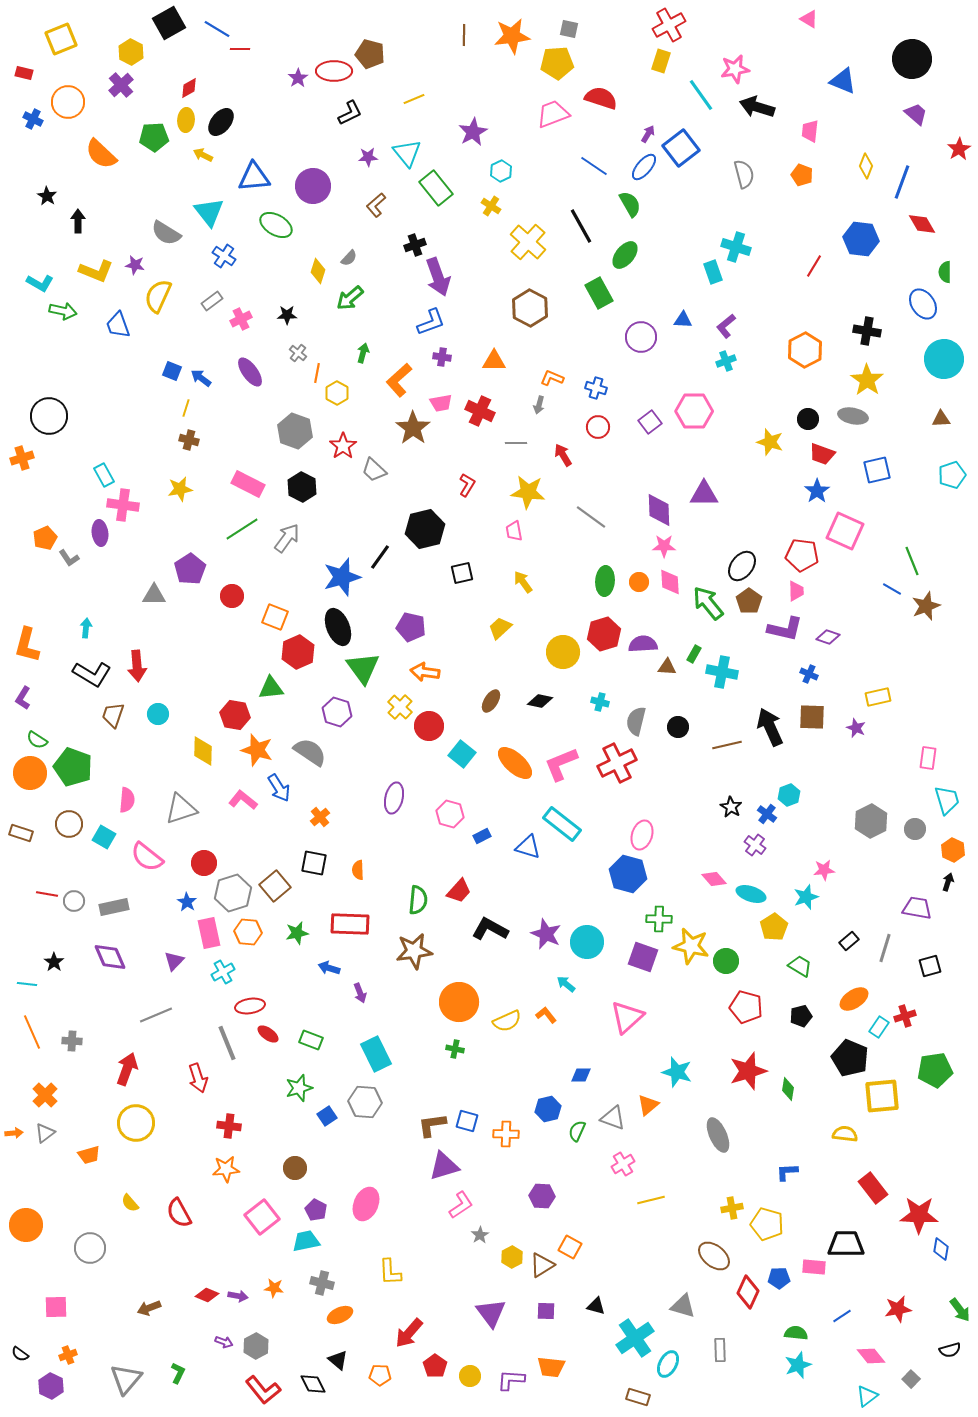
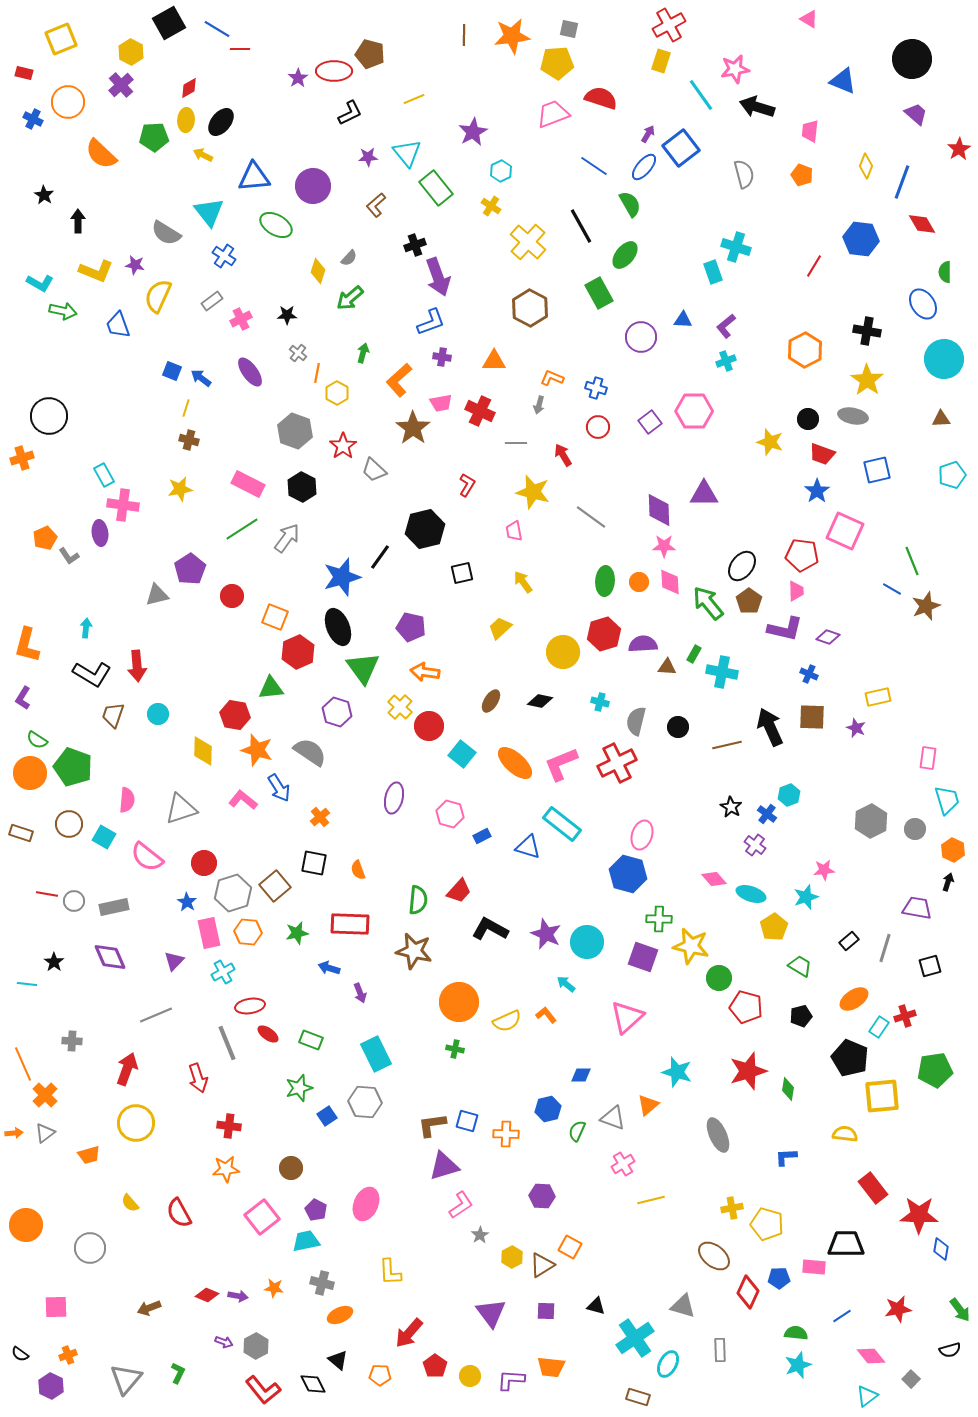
black star at (47, 196): moved 3 px left, 1 px up
yellow star at (528, 492): moved 5 px right; rotated 8 degrees clockwise
gray L-shape at (69, 558): moved 2 px up
gray triangle at (154, 595): moved 3 px right; rotated 15 degrees counterclockwise
orange semicircle at (358, 870): rotated 18 degrees counterclockwise
brown star at (414, 951): rotated 21 degrees clockwise
green circle at (726, 961): moved 7 px left, 17 px down
orange line at (32, 1032): moved 9 px left, 32 px down
brown circle at (295, 1168): moved 4 px left
blue L-shape at (787, 1172): moved 1 px left, 15 px up
